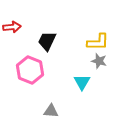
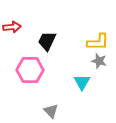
pink hexagon: rotated 20 degrees counterclockwise
gray triangle: rotated 42 degrees clockwise
